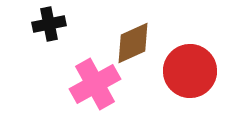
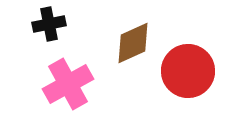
red circle: moved 2 px left
pink cross: moved 27 px left
